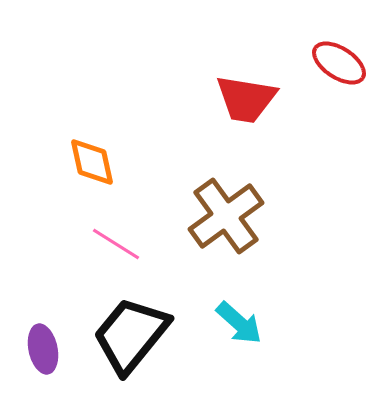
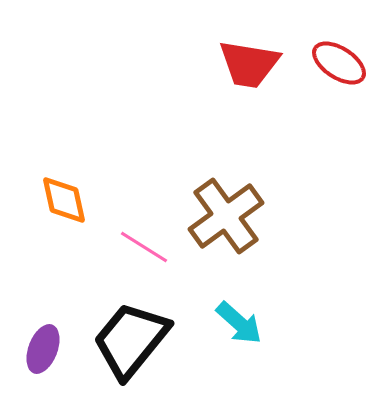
red trapezoid: moved 3 px right, 35 px up
orange diamond: moved 28 px left, 38 px down
pink line: moved 28 px right, 3 px down
black trapezoid: moved 5 px down
purple ellipse: rotated 33 degrees clockwise
